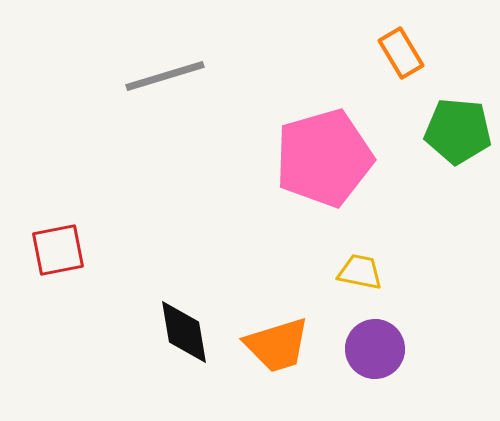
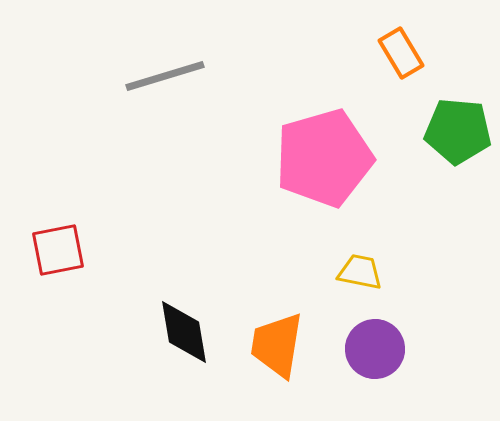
orange trapezoid: rotated 116 degrees clockwise
